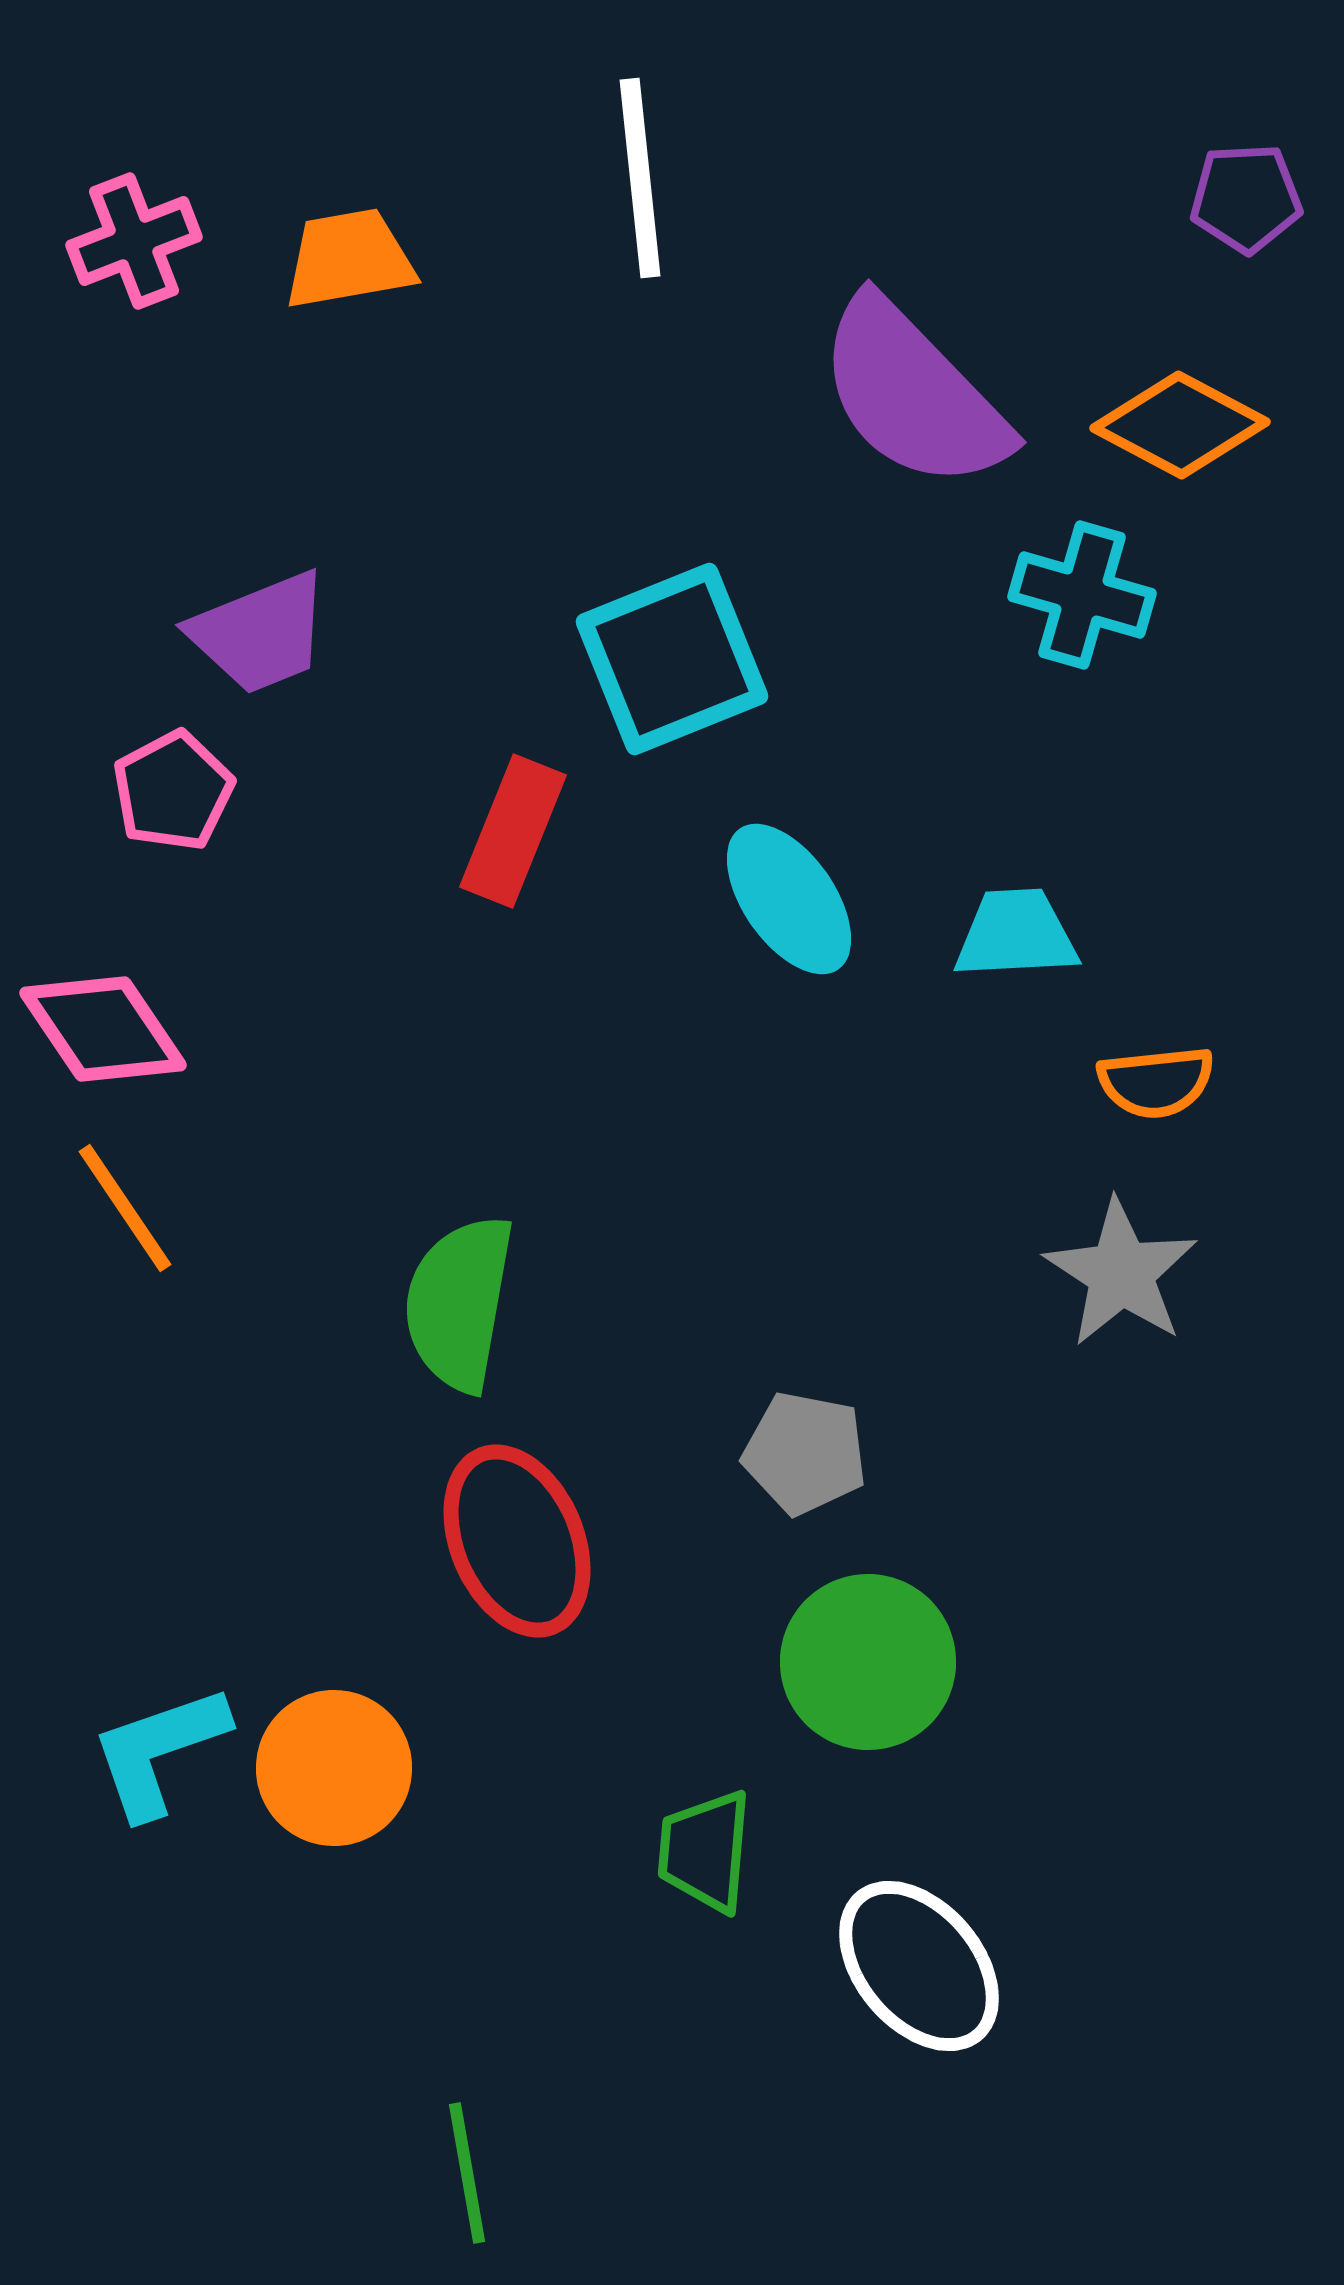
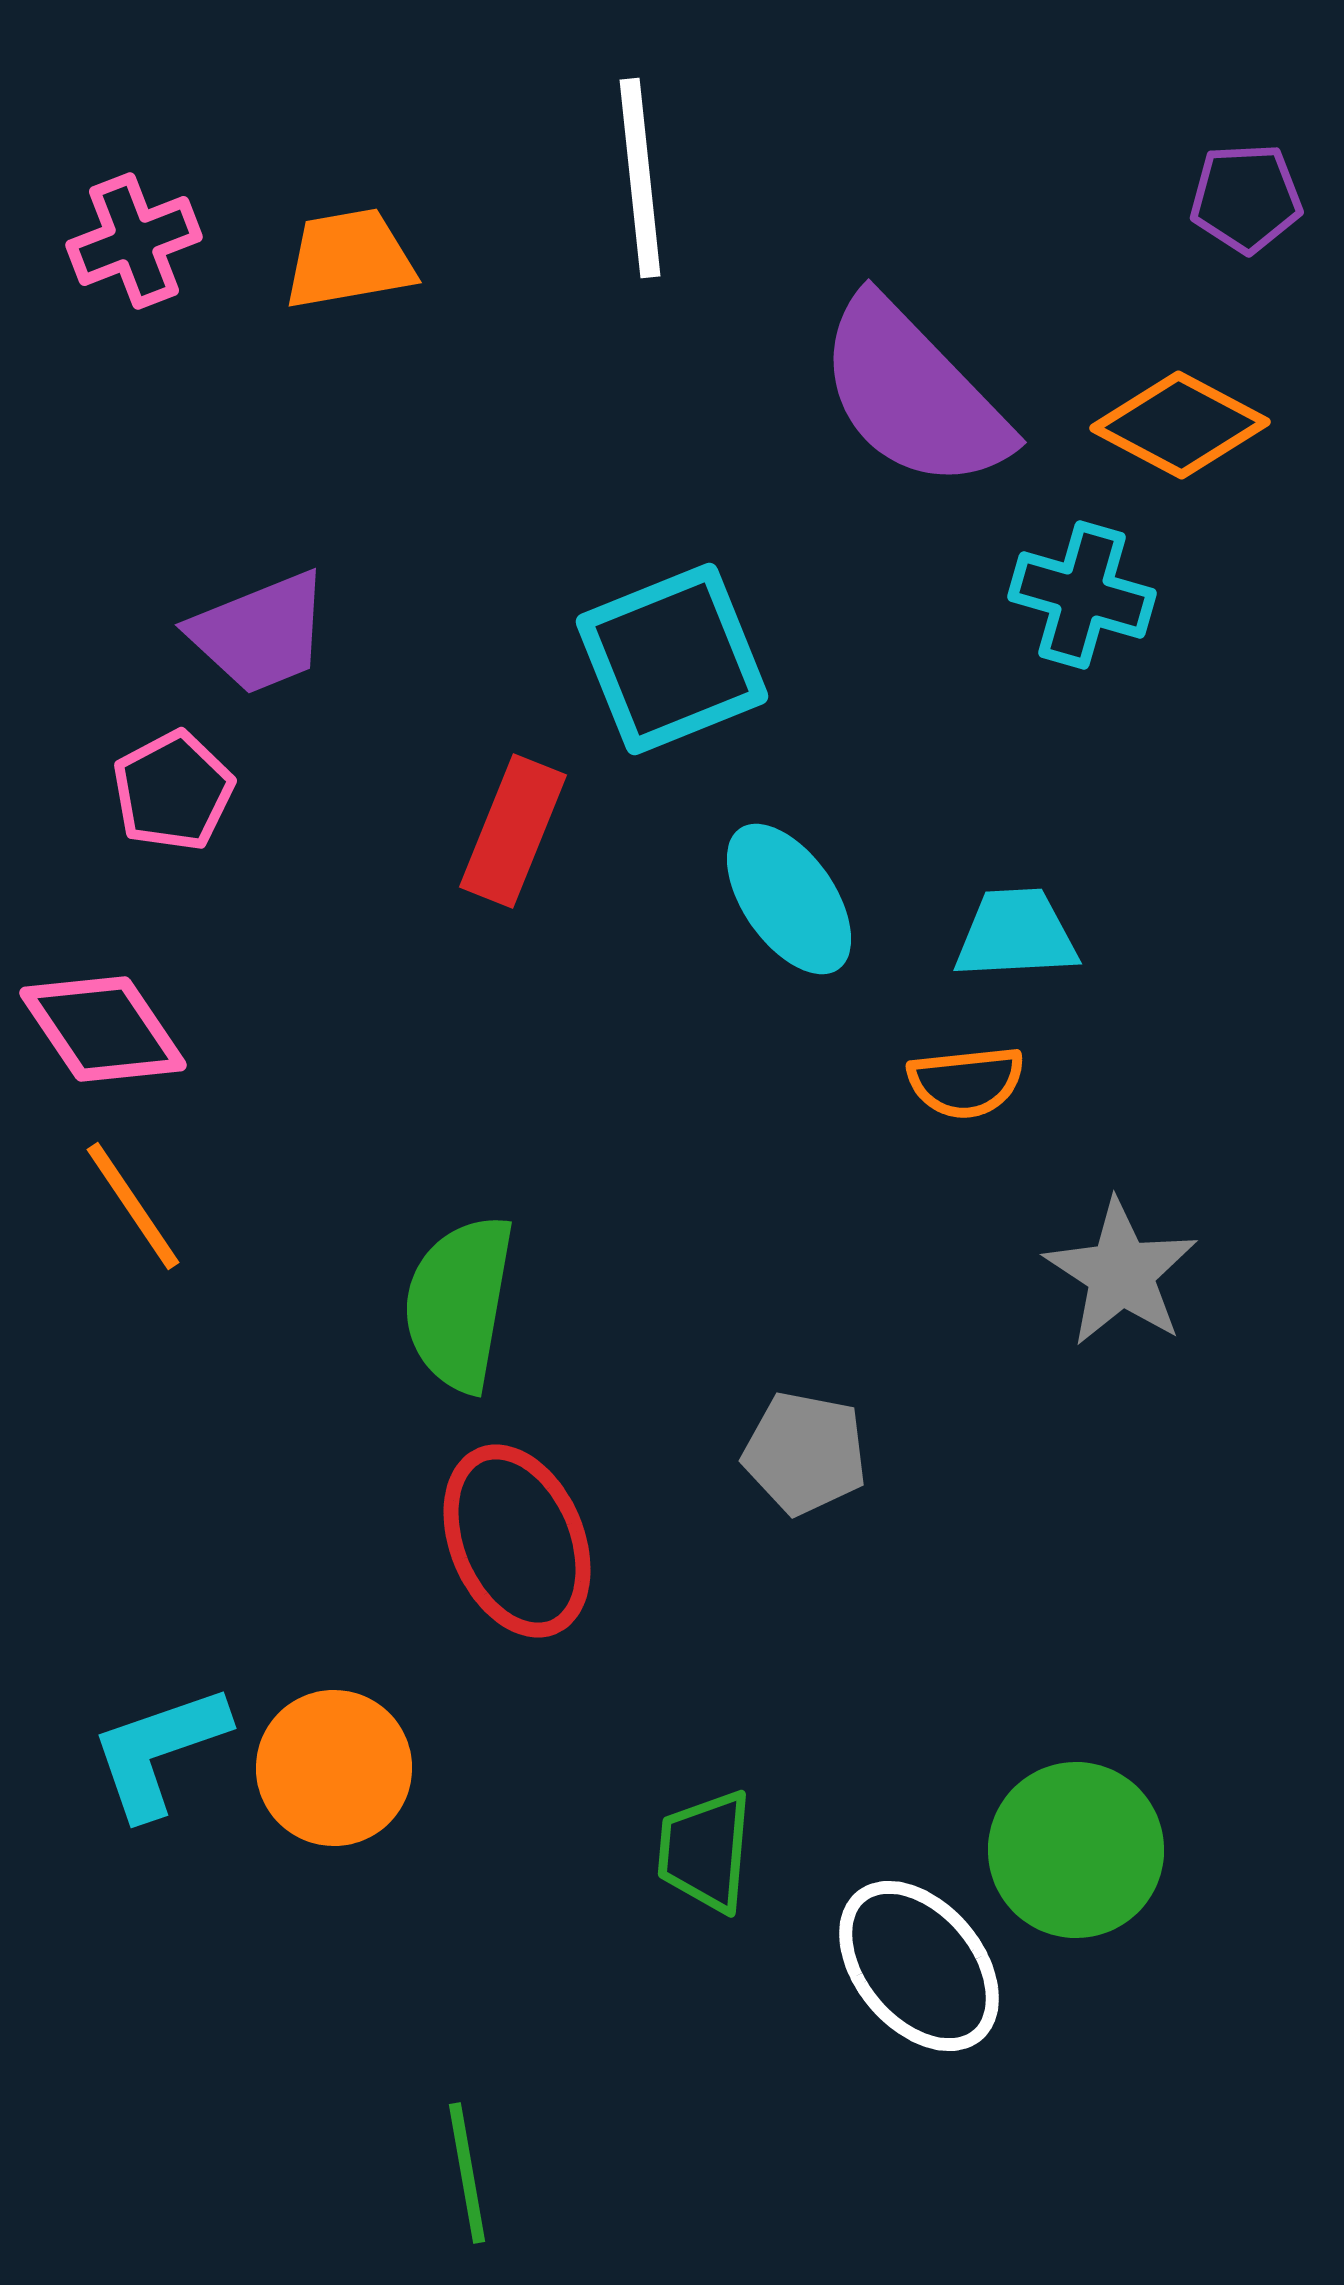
orange semicircle: moved 190 px left
orange line: moved 8 px right, 2 px up
green circle: moved 208 px right, 188 px down
